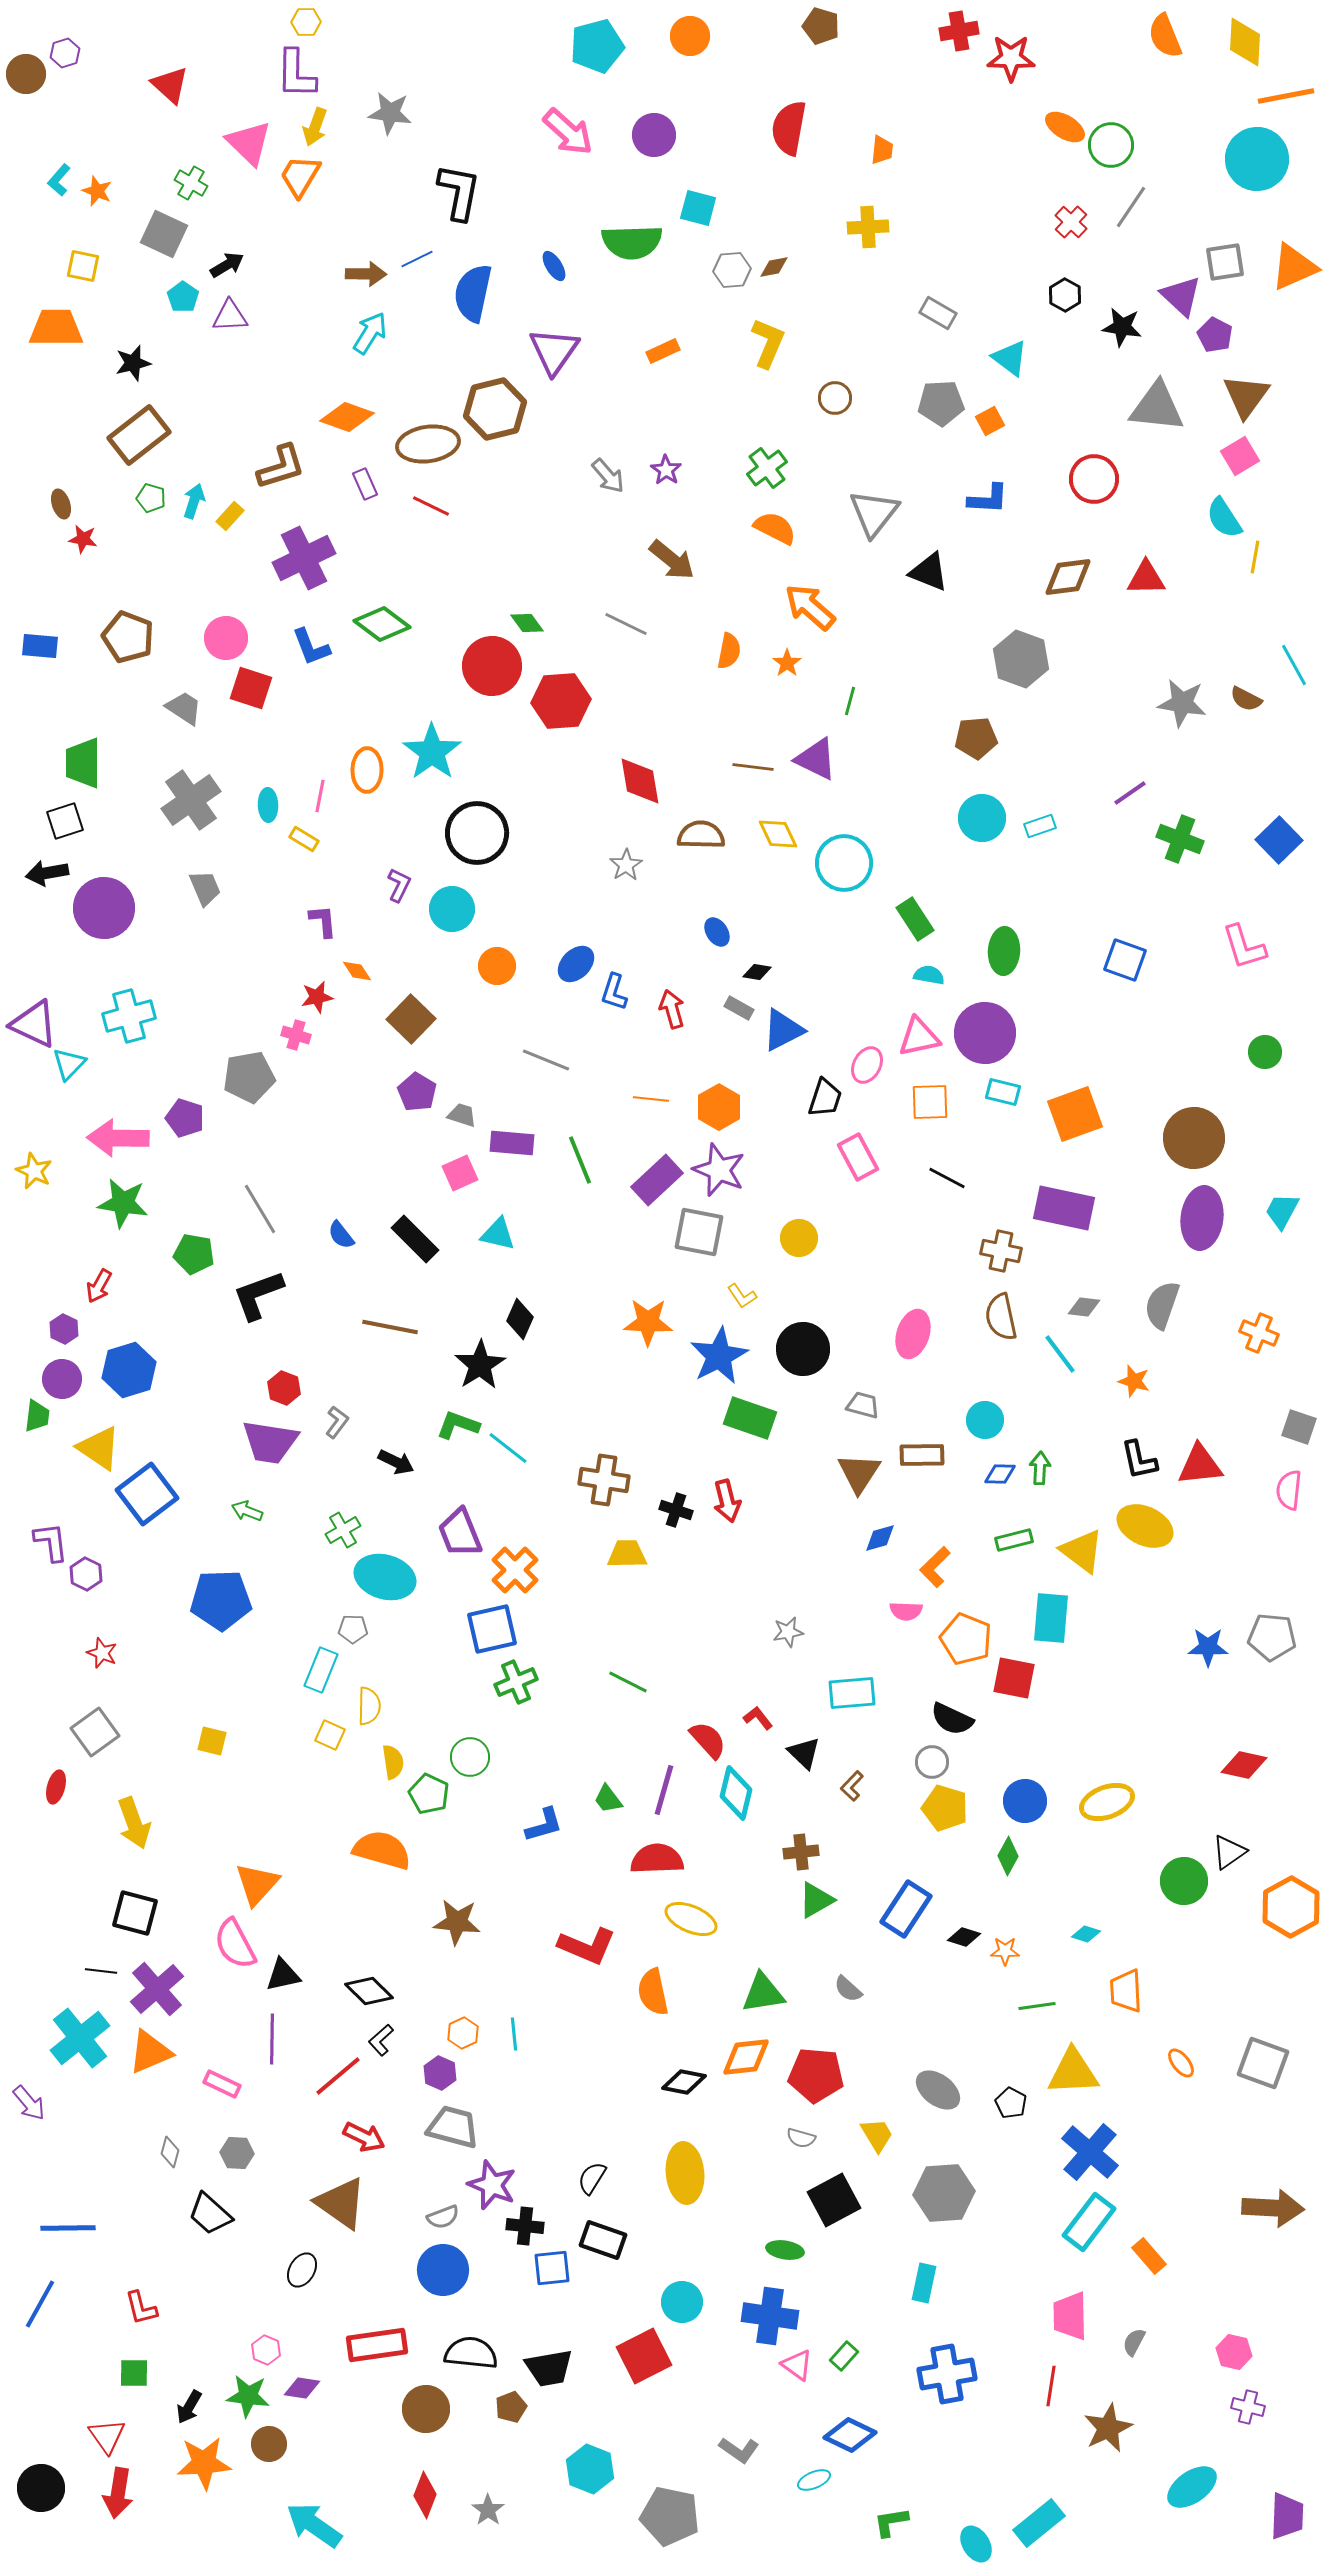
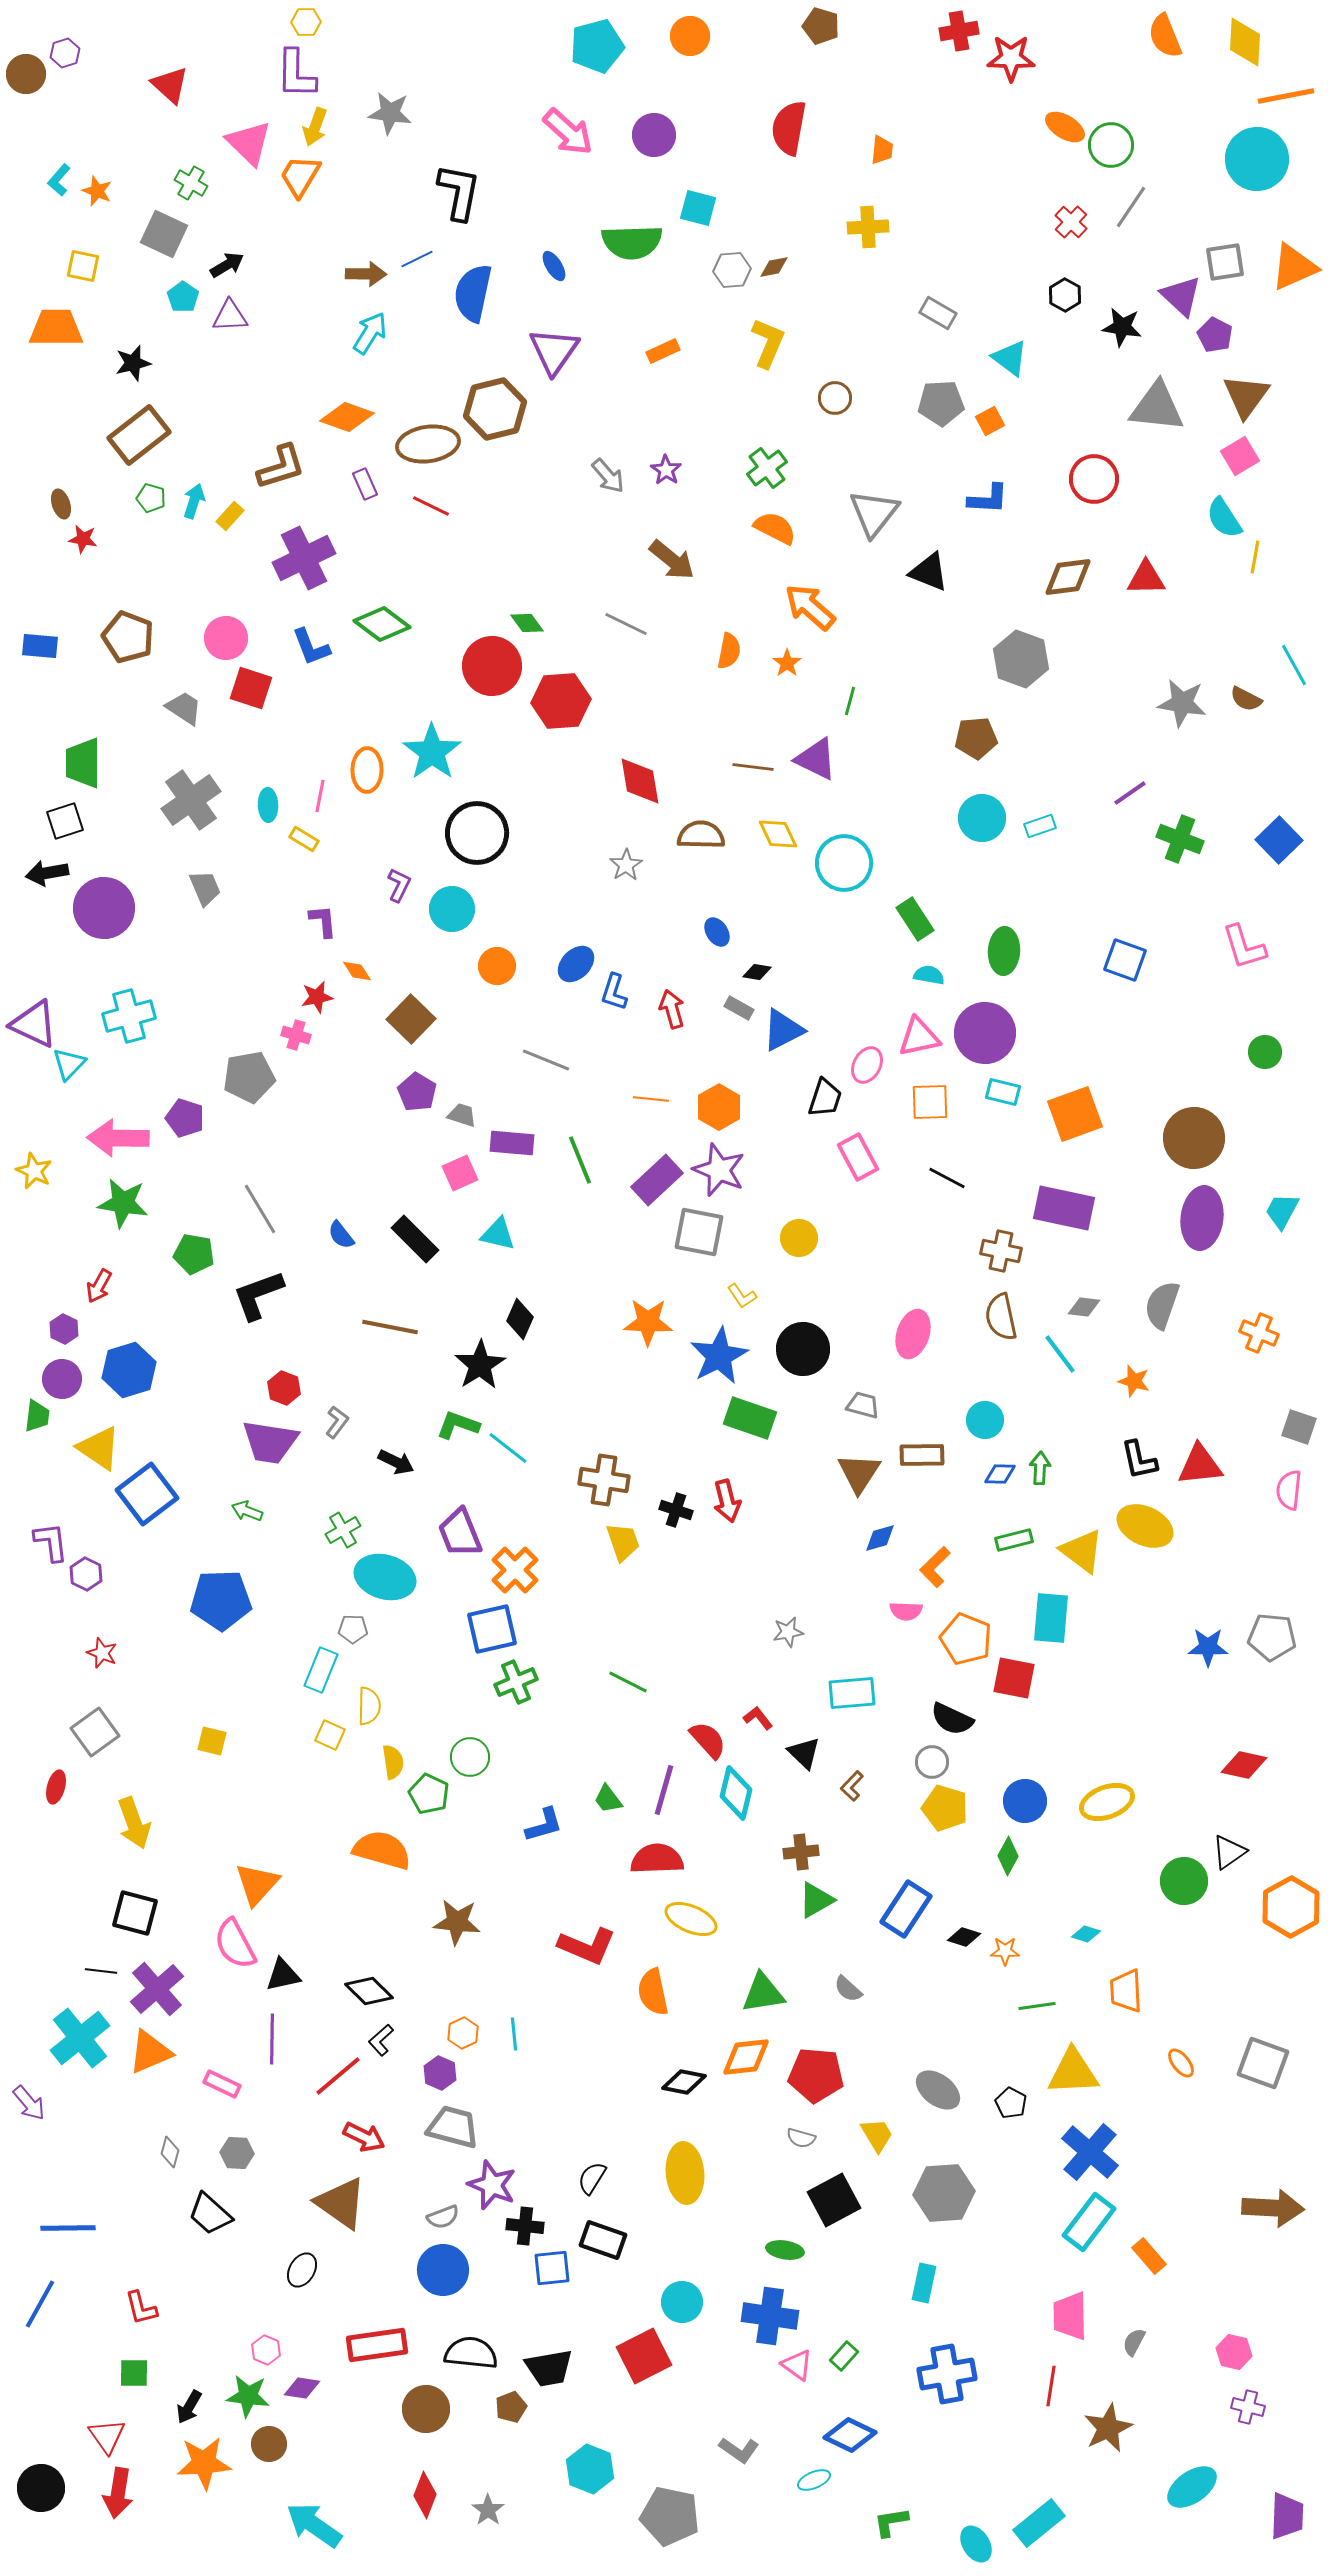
yellow trapezoid at (627, 1554): moved 4 px left, 12 px up; rotated 72 degrees clockwise
